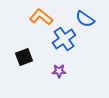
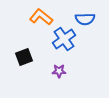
blue semicircle: rotated 36 degrees counterclockwise
